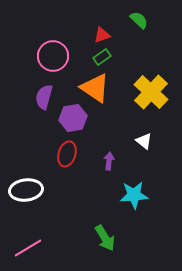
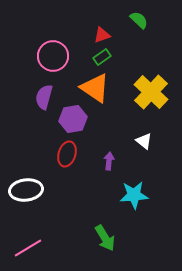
purple hexagon: moved 1 px down
